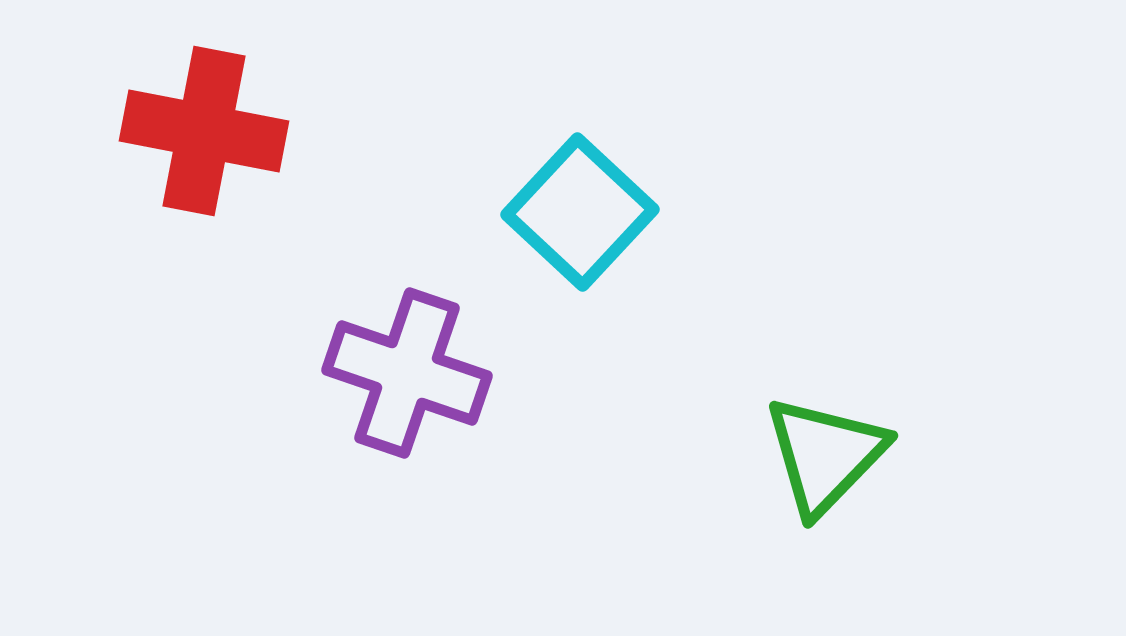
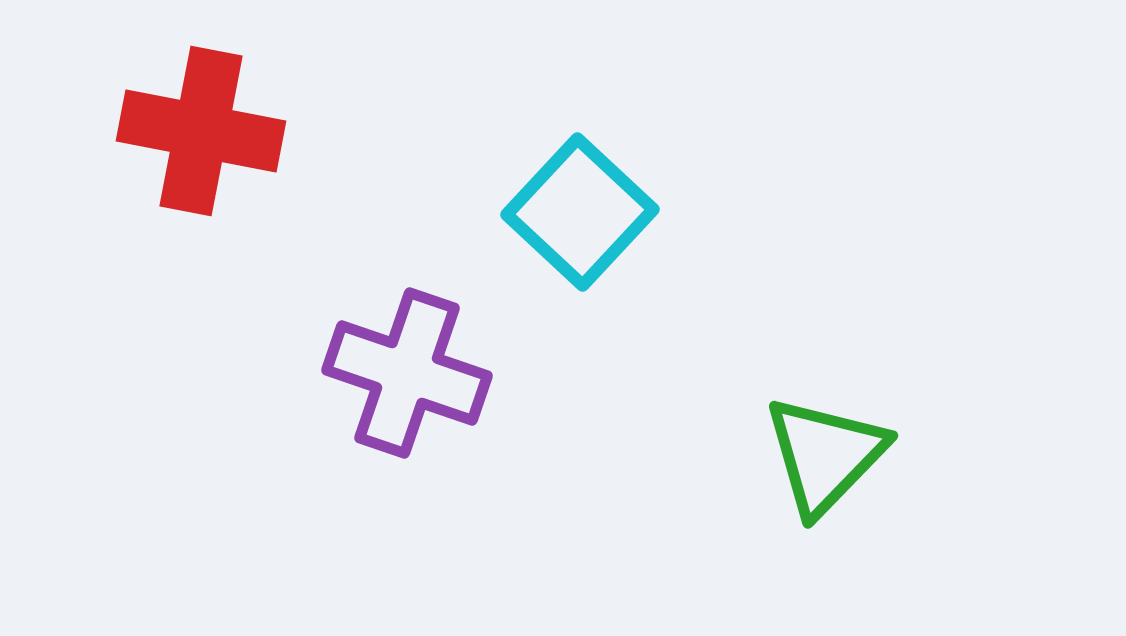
red cross: moved 3 px left
